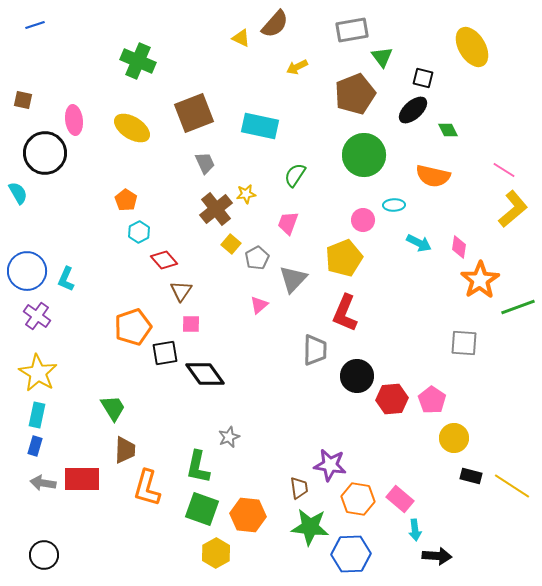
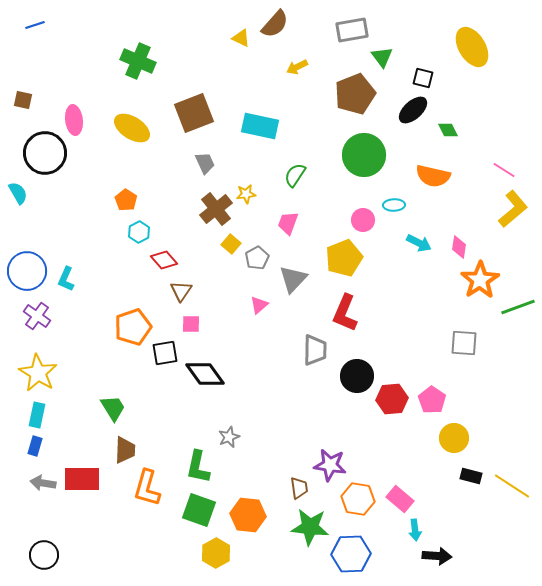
green square at (202, 509): moved 3 px left, 1 px down
